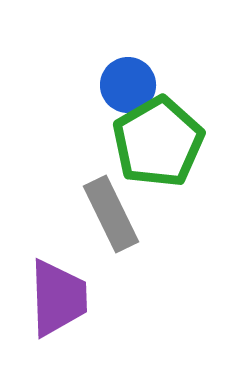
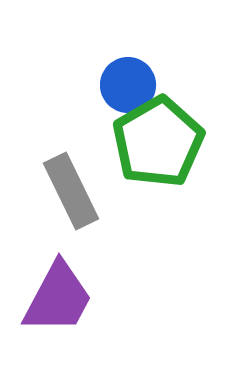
gray rectangle: moved 40 px left, 23 px up
purple trapezoid: rotated 30 degrees clockwise
